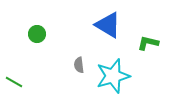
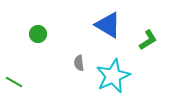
green circle: moved 1 px right
green L-shape: moved 3 px up; rotated 135 degrees clockwise
gray semicircle: moved 2 px up
cyan star: rotated 8 degrees counterclockwise
